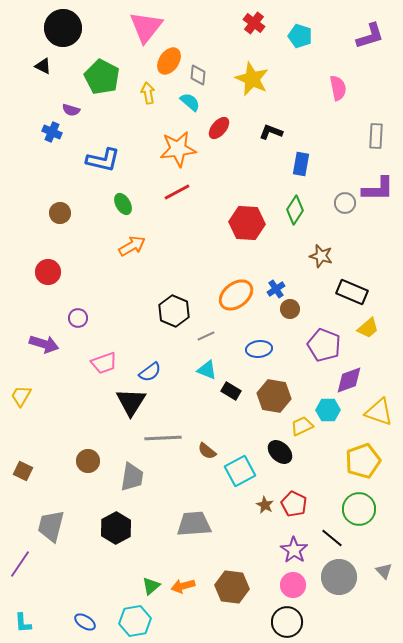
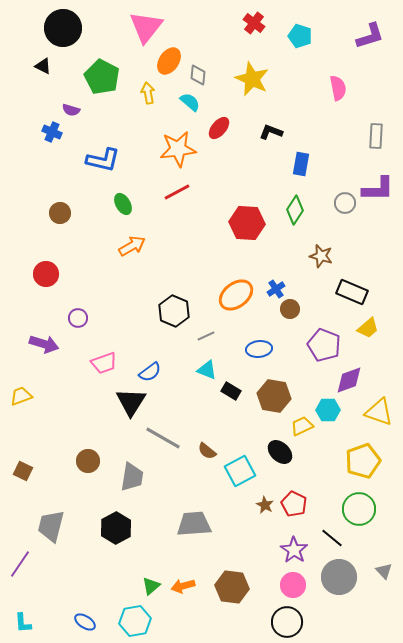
red circle at (48, 272): moved 2 px left, 2 px down
yellow trapezoid at (21, 396): rotated 40 degrees clockwise
gray line at (163, 438): rotated 33 degrees clockwise
